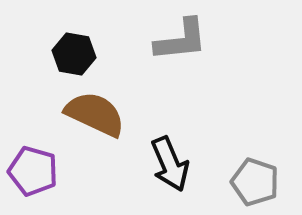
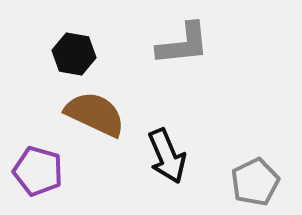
gray L-shape: moved 2 px right, 4 px down
black arrow: moved 3 px left, 8 px up
purple pentagon: moved 5 px right
gray pentagon: rotated 27 degrees clockwise
